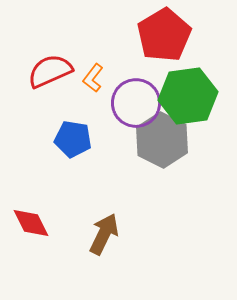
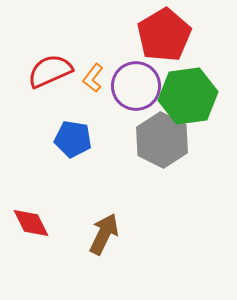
purple circle: moved 17 px up
